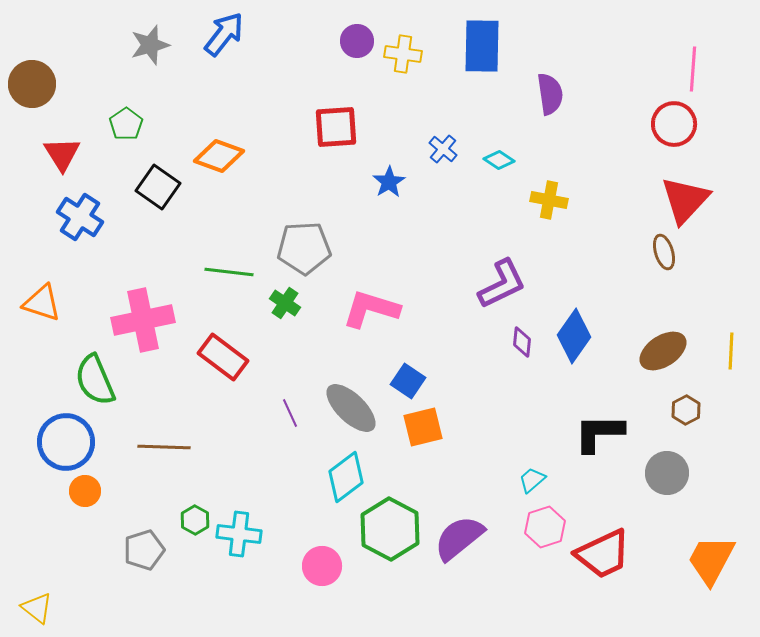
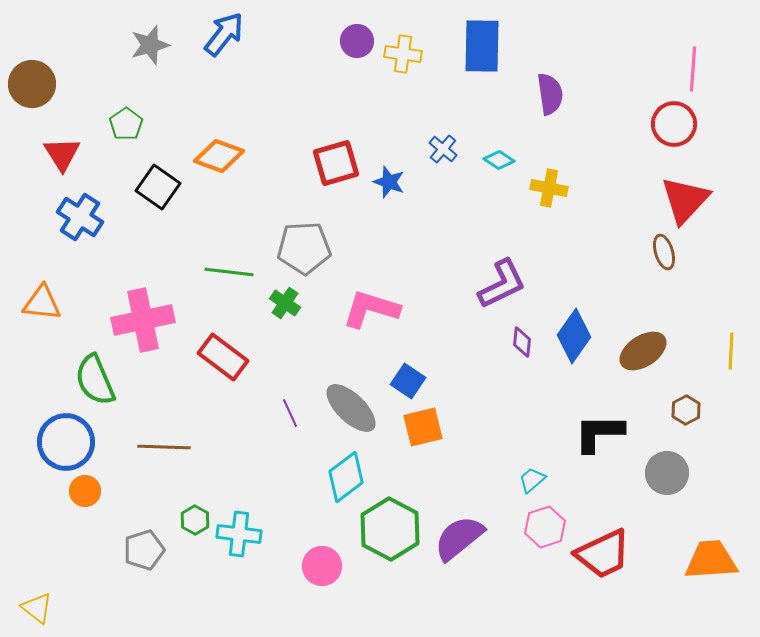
red square at (336, 127): moved 36 px down; rotated 12 degrees counterclockwise
blue star at (389, 182): rotated 20 degrees counterclockwise
yellow cross at (549, 200): moved 12 px up
orange triangle at (42, 303): rotated 12 degrees counterclockwise
brown ellipse at (663, 351): moved 20 px left
orange trapezoid at (711, 560): rotated 58 degrees clockwise
